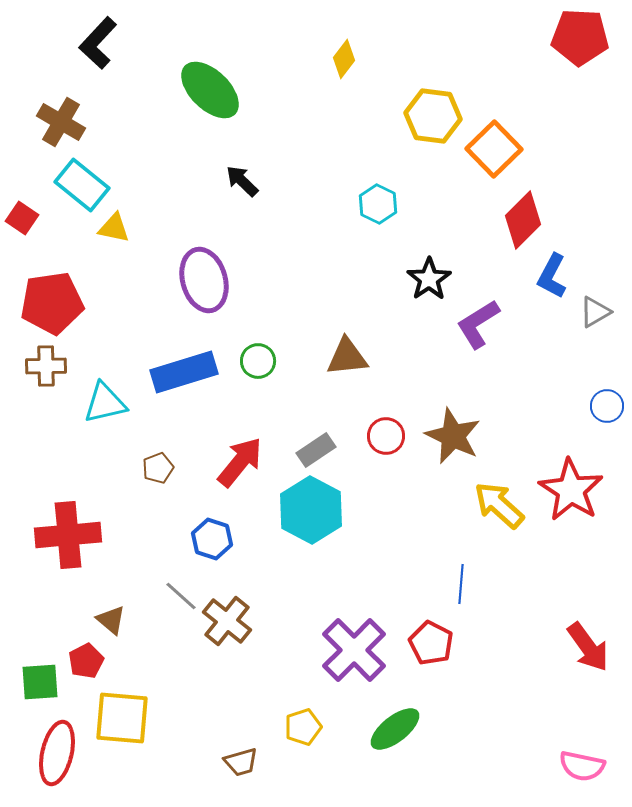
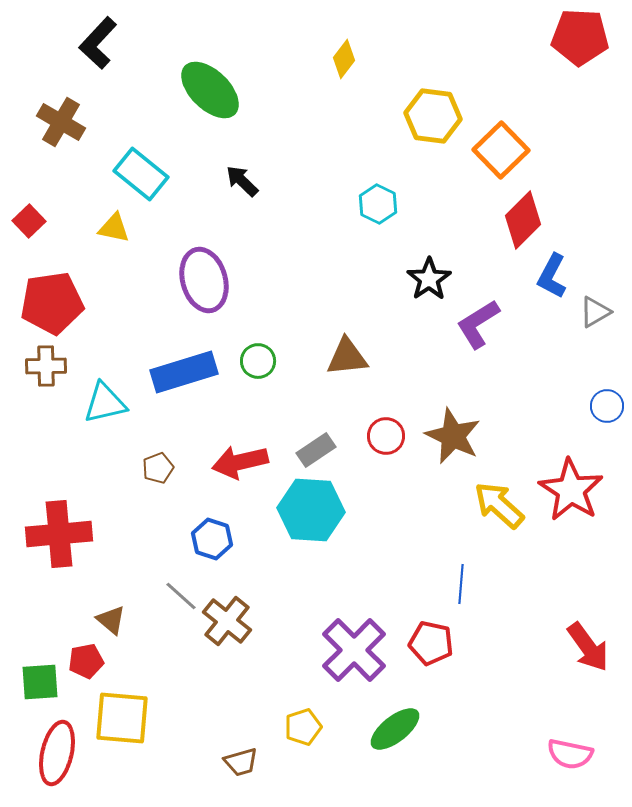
orange square at (494, 149): moved 7 px right, 1 px down
cyan rectangle at (82, 185): moved 59 px right, 11 px up
red square at (22, 218): moved 7 px right, 3 px down; rotated 12 degrees clockwise
red arrow at (240, 462): rotated 142 degrees counterclockwise
cyan hexagon at (311, 510): rotated 24 degrees counterclockwise
red cross at (68, 535): moved 9 px left, 1 px up
red pentagon at (431, 643): rotated 15 degrees counterclockwise
red pentagon at (86, 661): rotated 16 degrees clockwise
pink semicircle at (582, 766): moved 12 px left, 12 px up
